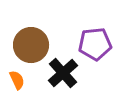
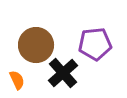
brown circle: moved 5 px right
